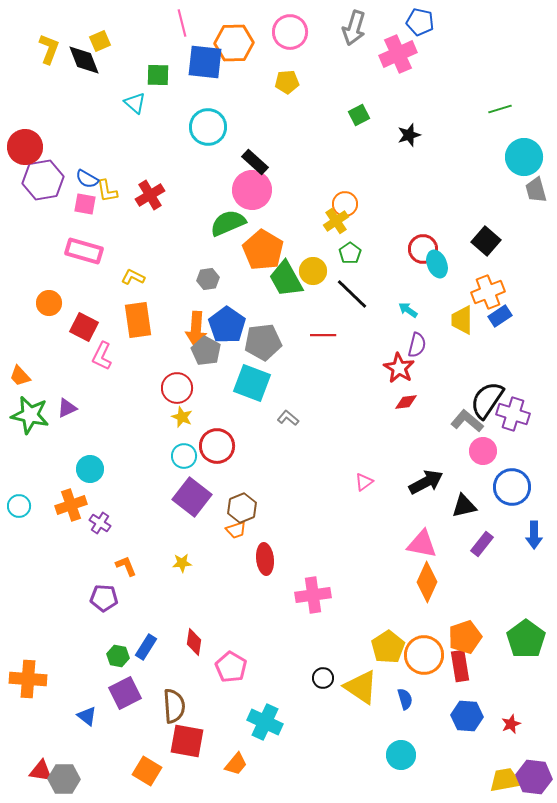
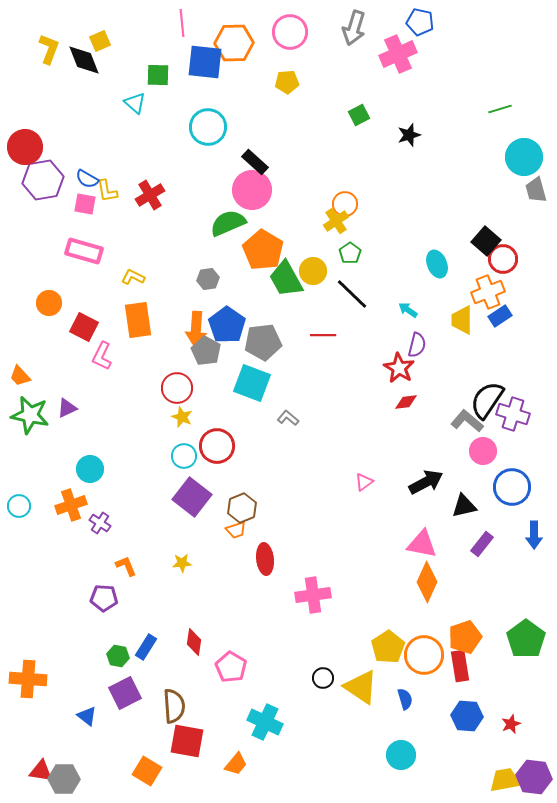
pink line at (182, 23): rotated 8 degrees clockwise
red circle at (423, 249): moved 80 px right, 10 px down
